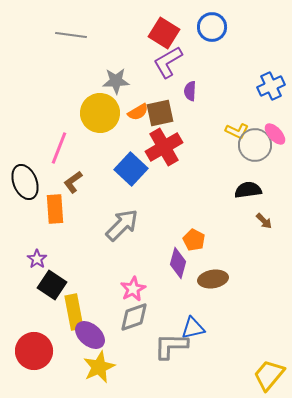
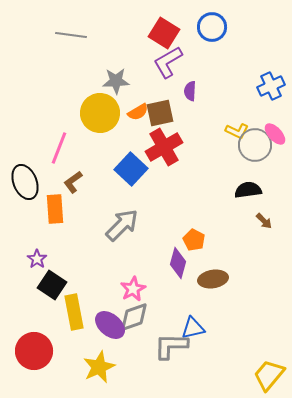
purple ellipse: moved 20 px right, 10 px up
